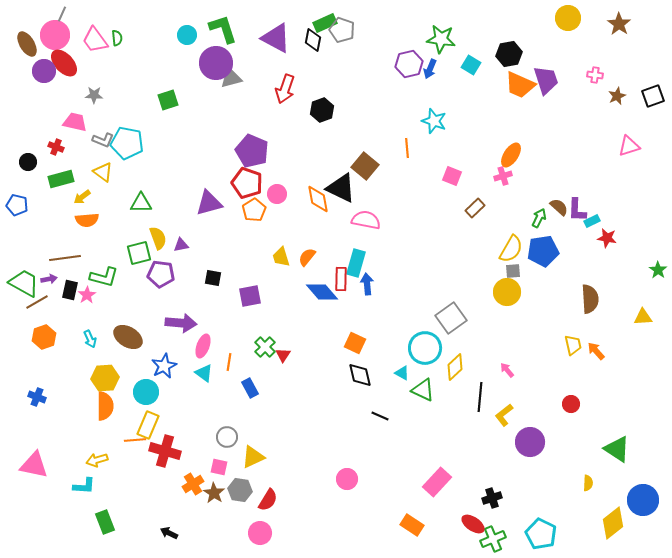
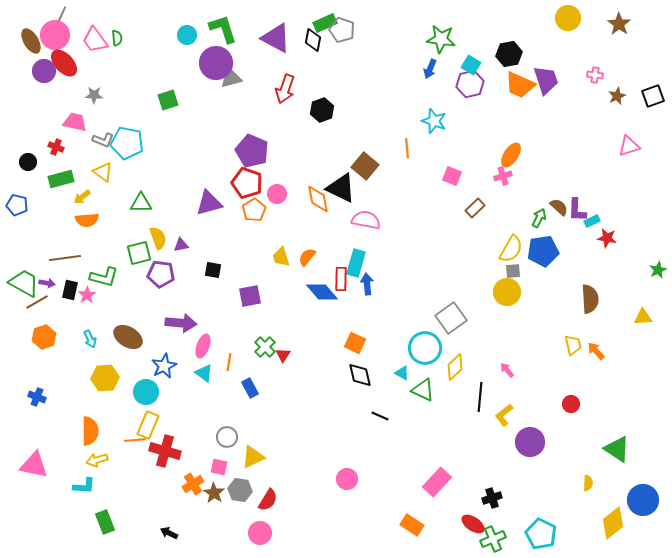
brown ellipse at (27, 44): moved 4 px right, 3 px up
purple hexagon at (409, 64): moved 61 px right, 20 px down
green star at (658, 270): rotated 12 degrees clockwise
black square at (213, 278): moved 8 px up
purple arrow at (49, 279): moved 2 px left, 4 px down; rotated 21 degrees clockwise
orange semicircle at (105, 406): moved 15 px left, 25 px down
